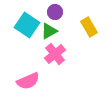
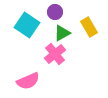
green triangle: moved 13 px right, 2 px down
